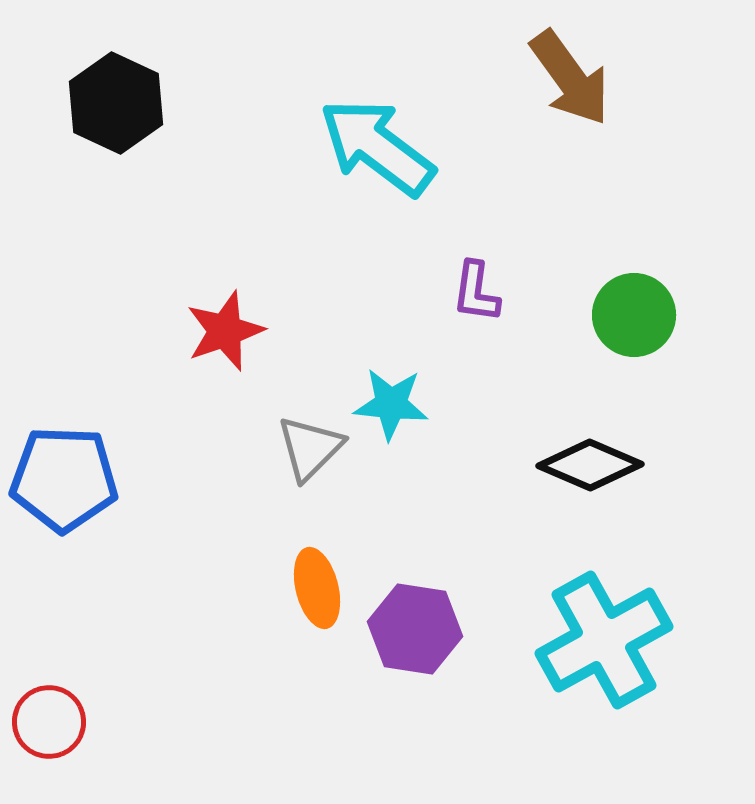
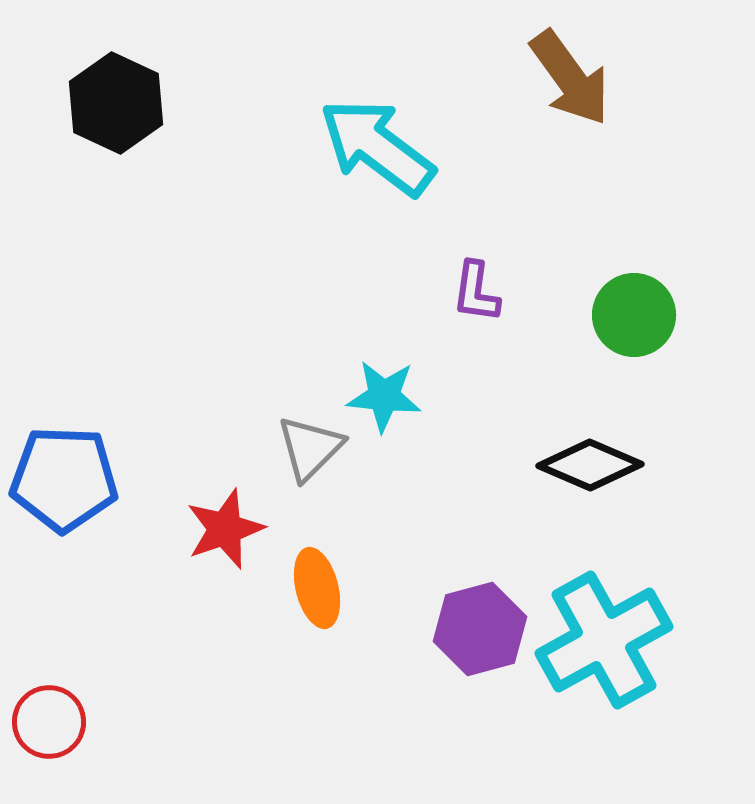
red star: moved 198 px down
cyan star: moved 7 px left, 8 px up
purple hexagon: moved 65 px right; rotated 24 degrees counterclockwise
